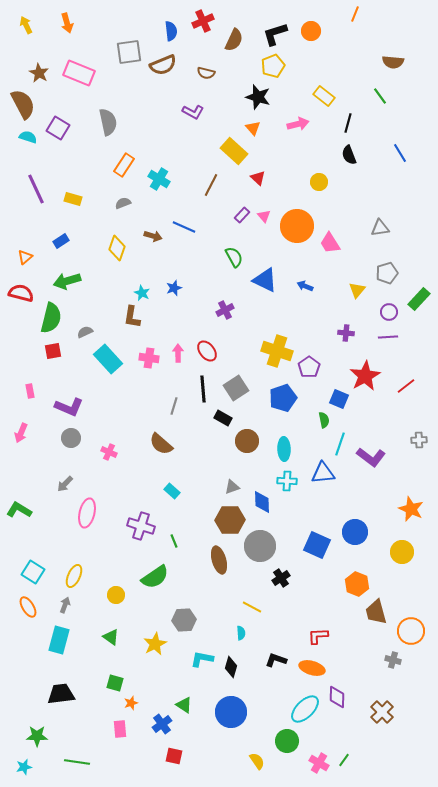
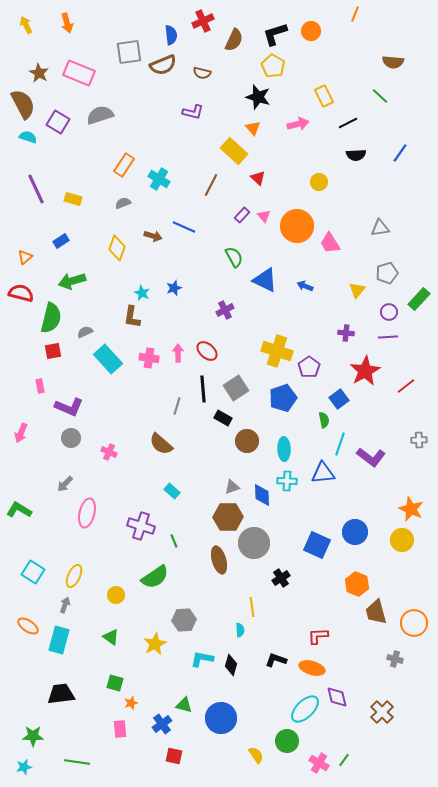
blue semicircle at (171, 31): moved 4 px down
yellow pentagon at (273, 66): rotated 20 degrees counterclockwise
brown semicircle at (206, 73): moved 4 px left
yellow rectangle at (324, 96): rotated 25 degrees clockwise
green line at (380, 96): rotated 12 degrees counterclockwise
purple L-shape at (193, 112): rotated 15 degrees counterclockwise
gray semicircle at (108, 122): moved 8 px left, 7 px up; rotated 96 degrees counterclockwise
black line at (348, 123): rotated 48 degrees clockwise
purple square at (58, 128): moved 6 px up
blue line at (400, 153): rotated 66 degrees clockwise
black semicircle at (349, 155): moved 7 px right; rotated 72 degrees counterclockwise
green arrow at (67, 281): moved 5 px right
red ellipse at (207, 351): rotated 10 degrees counterclockwise
red star at (365, 376): moved 5 px up
pink rectangle at (30, 391): moved 10 px right, 5 px up
blue square at (339, 399): rotated 30 degrees clockwise
gray line at (174, 406): moved 3 px right
blue diamond at (262, 502): moved 7 px up
brown hexagon at (230, 520): moved 2 px left, 3 px up
gray circle at (260, 546): moved 6 px left, 3 px up
yellow circle at (402, 552): moved 12 px up
orange ellipse at (28, 607): moved 19 px down; rotated 25 degrees counterclockwise
yellow line at (252, 607): rotated 54 degrees clockwise
orange circle at (411, 631): moved 3 px right, 8 px up
cyan semicircle at (241, 633): moved 1 px left, 3 px up
gray cross at (393, 660): moved 2 px right, 1 px up
black diamond at (231, 667): moved 2 px up
purple diamond at (337, 697): rotated 15 degrees counterclockwise
green triangle at (184, 705): rotated 18 degrees counterclockwise
blue circle at (231, 712): moved 10 px left, 6 px down
green star at (37, 736): moved 4 px left
yellow semicircle at (257, 761): moved 1 px left, 6 px up
